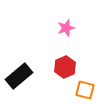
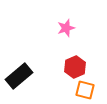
red hexagon: moved 10 px right
